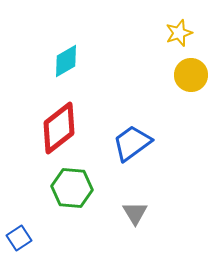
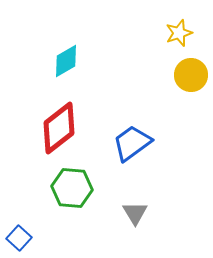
blue square: rotated 15 degrees counterclockwise
